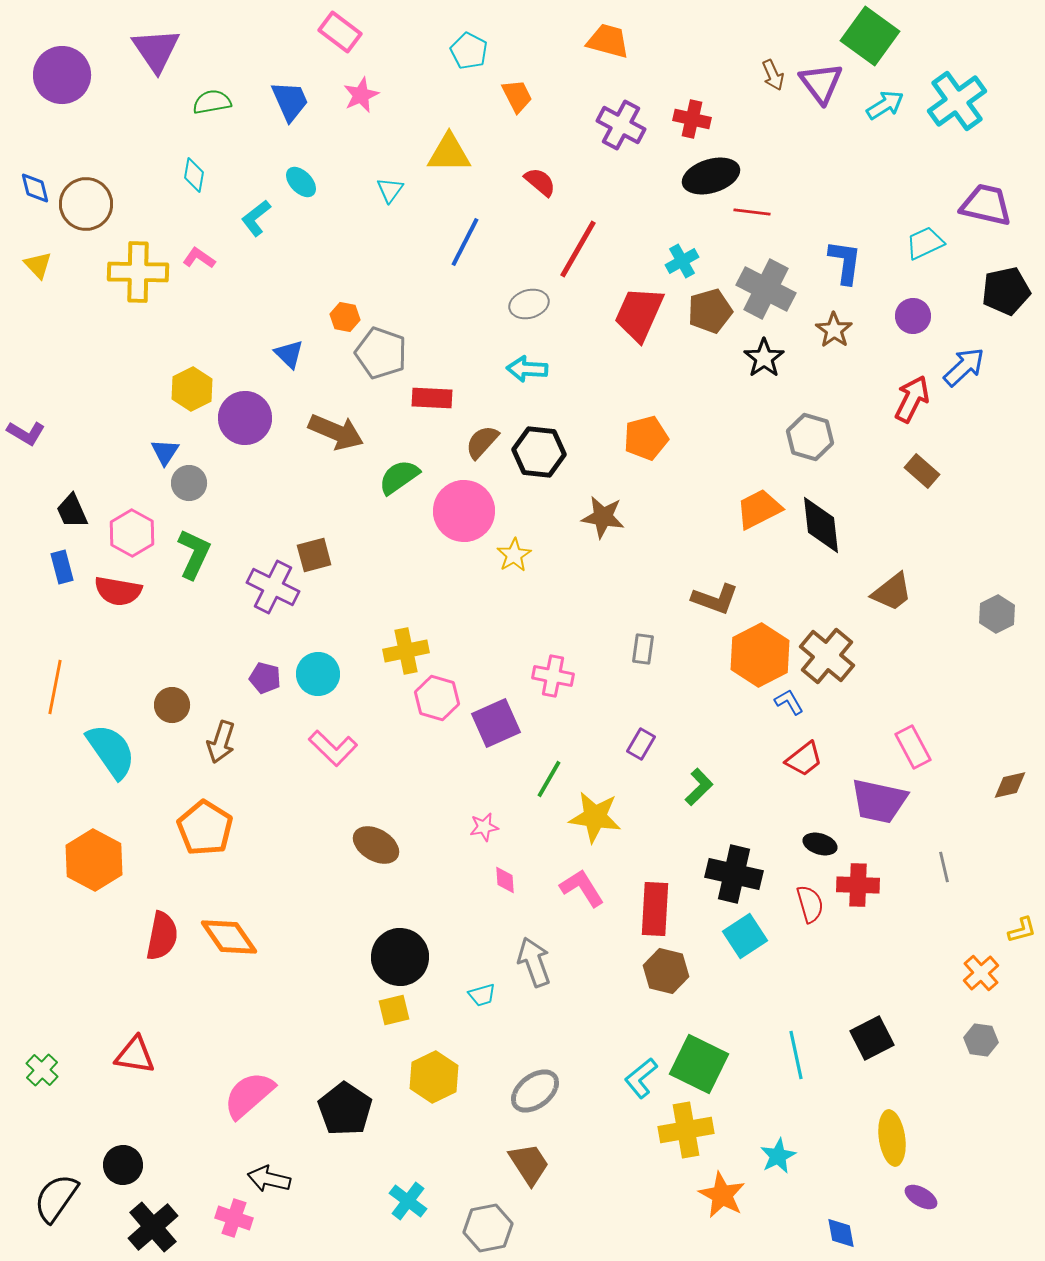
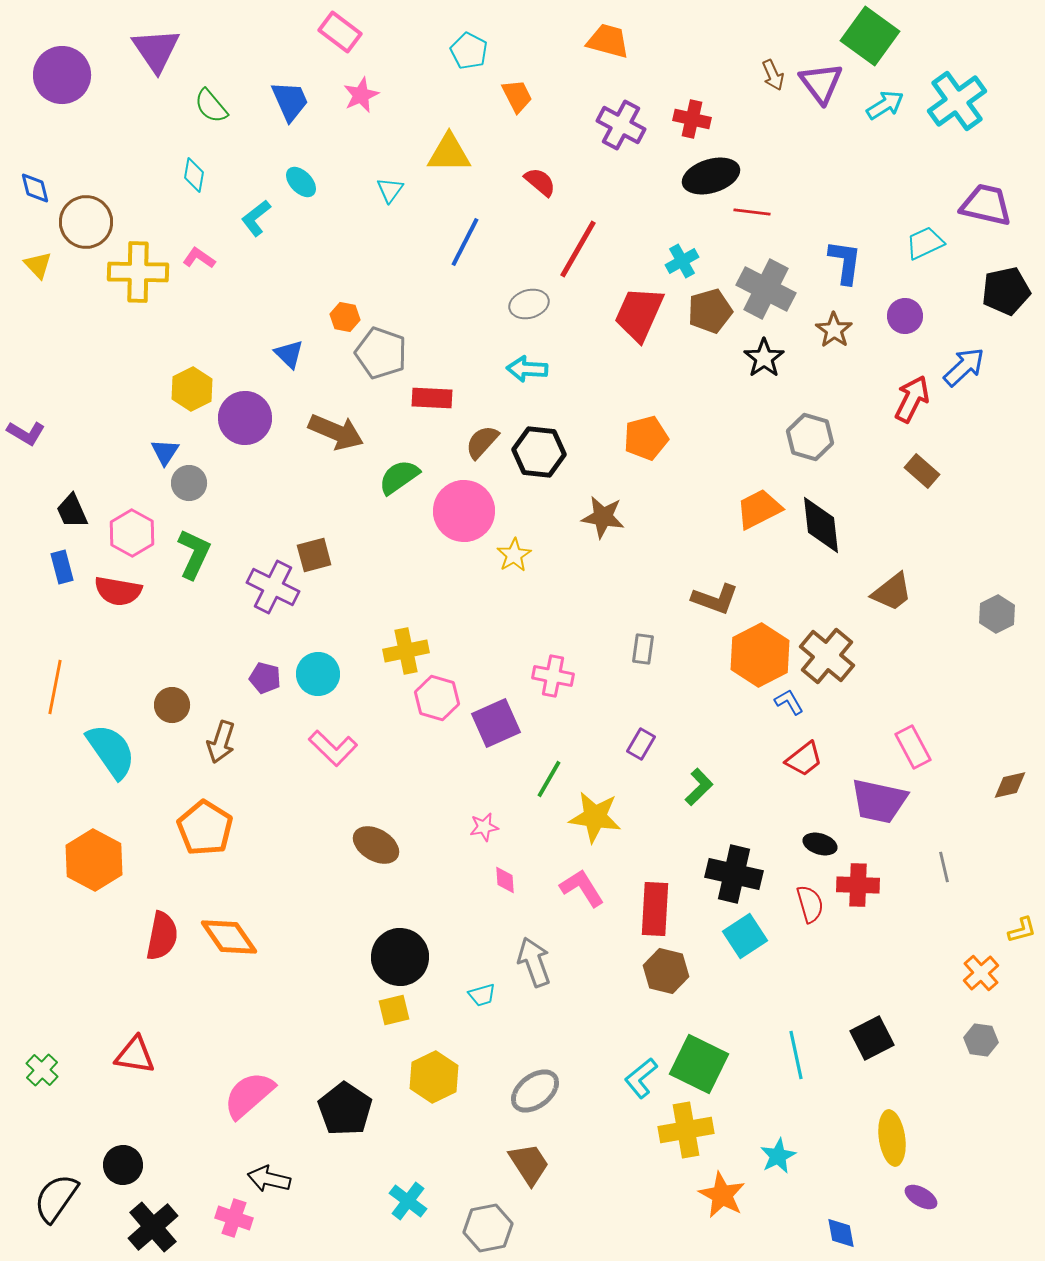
green semicircle at (212, 102): moved 1 px left, 4 px down; rotated 120 degrees counterclockwise
brown circle at (86, 204): moved 18 px down
purple circle at (913, 316): moved 8 px left
